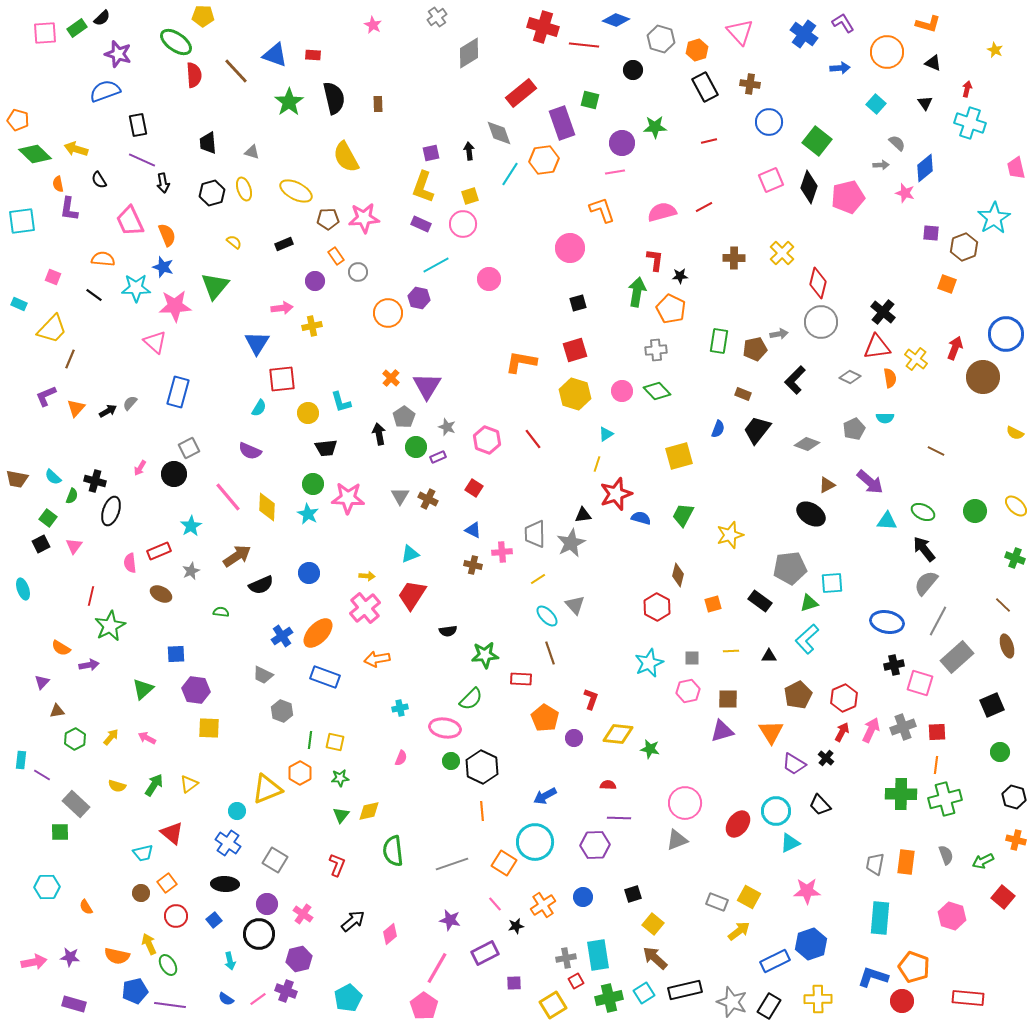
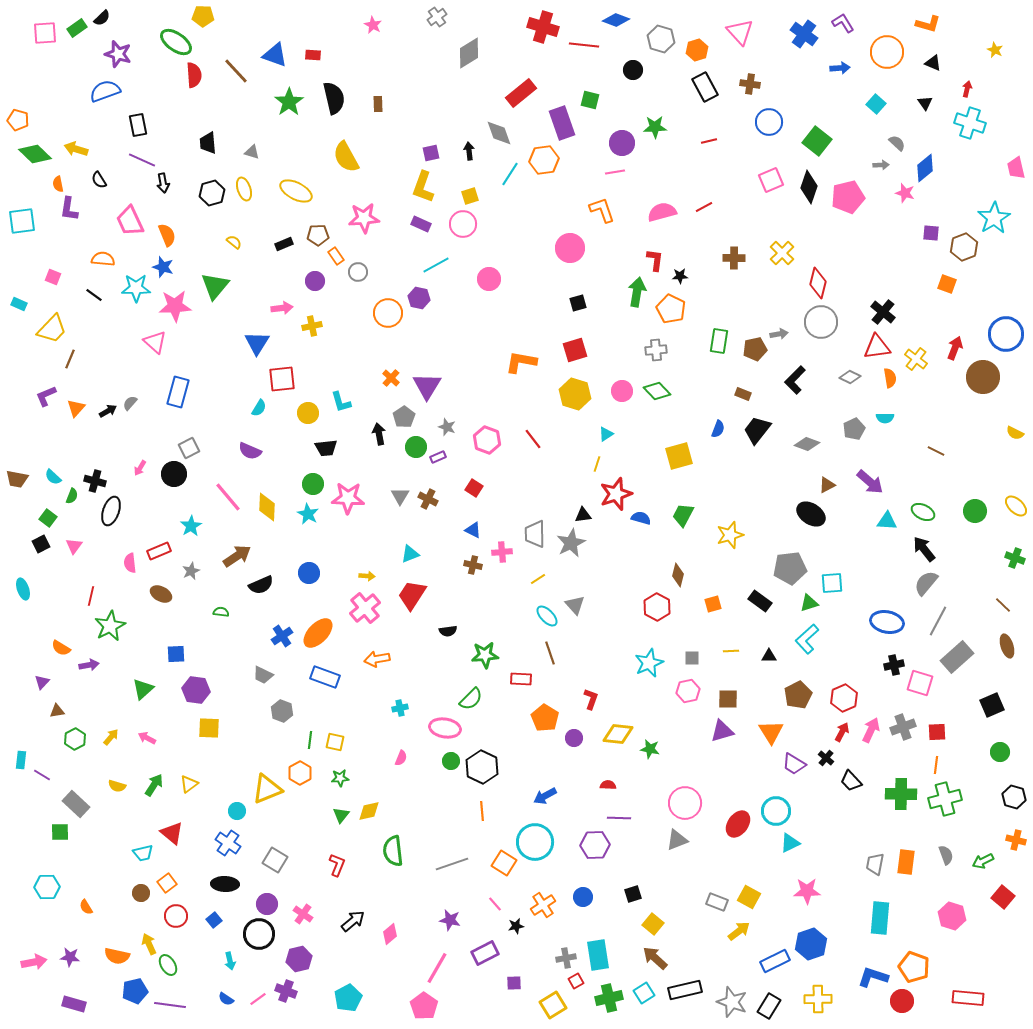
brown pentagon at (328, 219): moved 10 px left, 16 px down
black trapezoid at (820, 805): moved 31 px right, 24 px up
